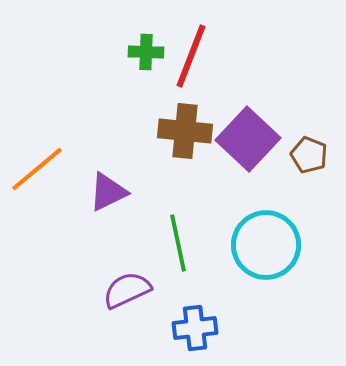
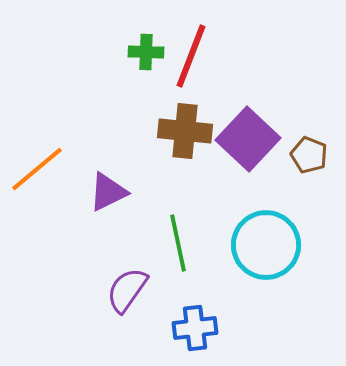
purple semicircle: rotated 30 degrees counterclockwise
